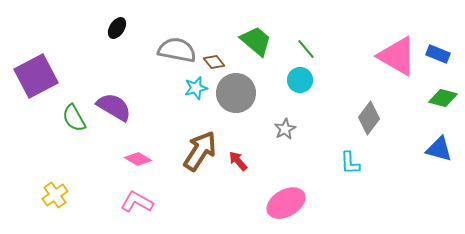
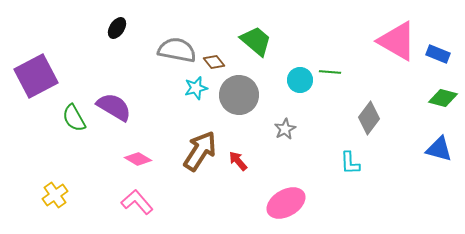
green line: moved 24 px right, 23 px down; rotated 45 degrees counterclockwise
pink triangle: moved 15 px up
gray circle: moved 3 px right, 2 px down
pink L-shape: rotated 20 degrees clockwise
